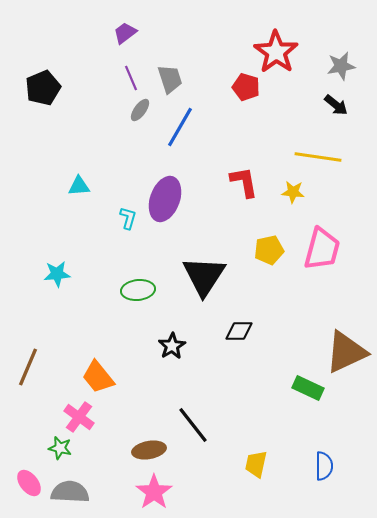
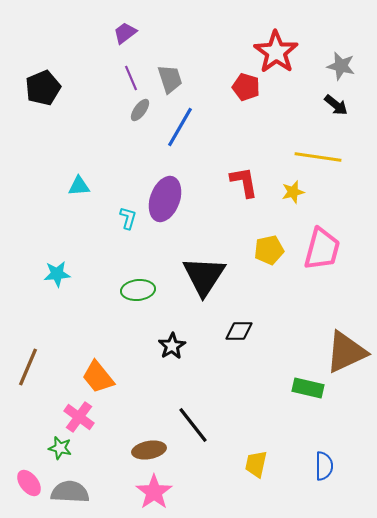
gray star: rotated 24 degrees clockwise
yellow star: rotated 20 degrees counterclockwise
green rectangle: rotated 12 degrees counterclockwise
